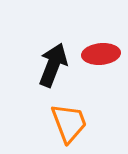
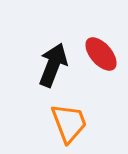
red ellipse: rotated 54 degrees clockwise
